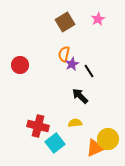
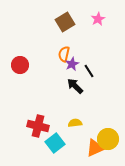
black arrow: moved 5 px left, 10 px up
